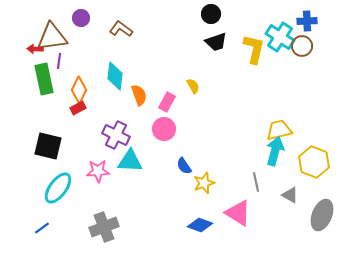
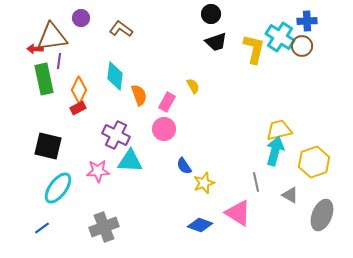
yellow hexagon: rotated 20 degrees clockwise
